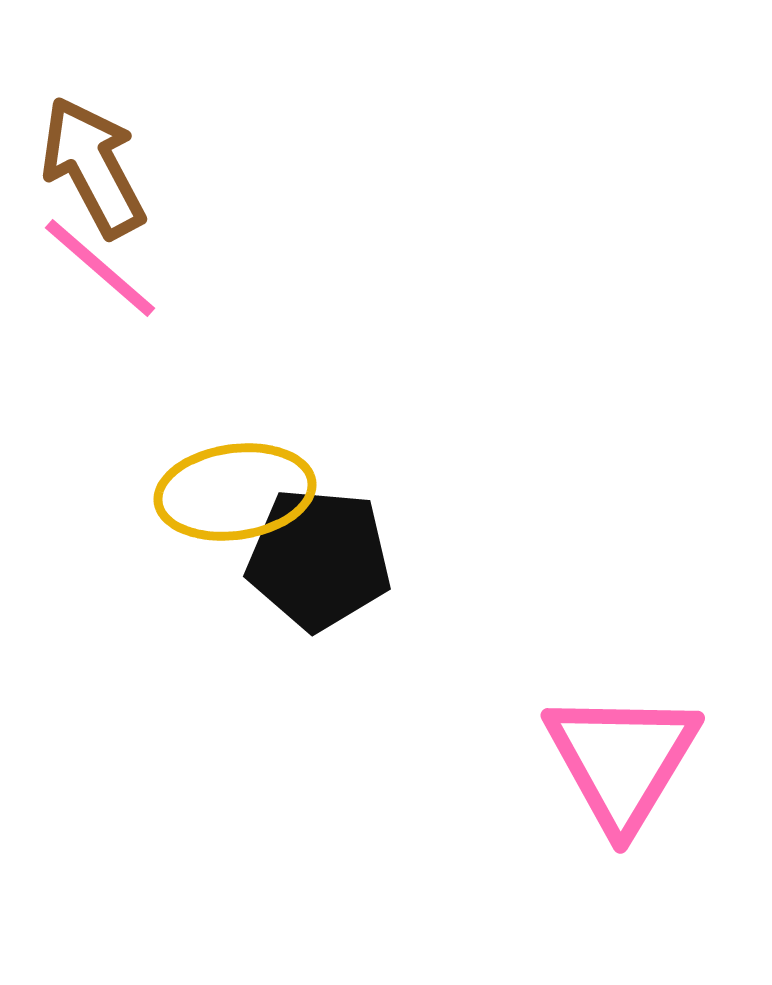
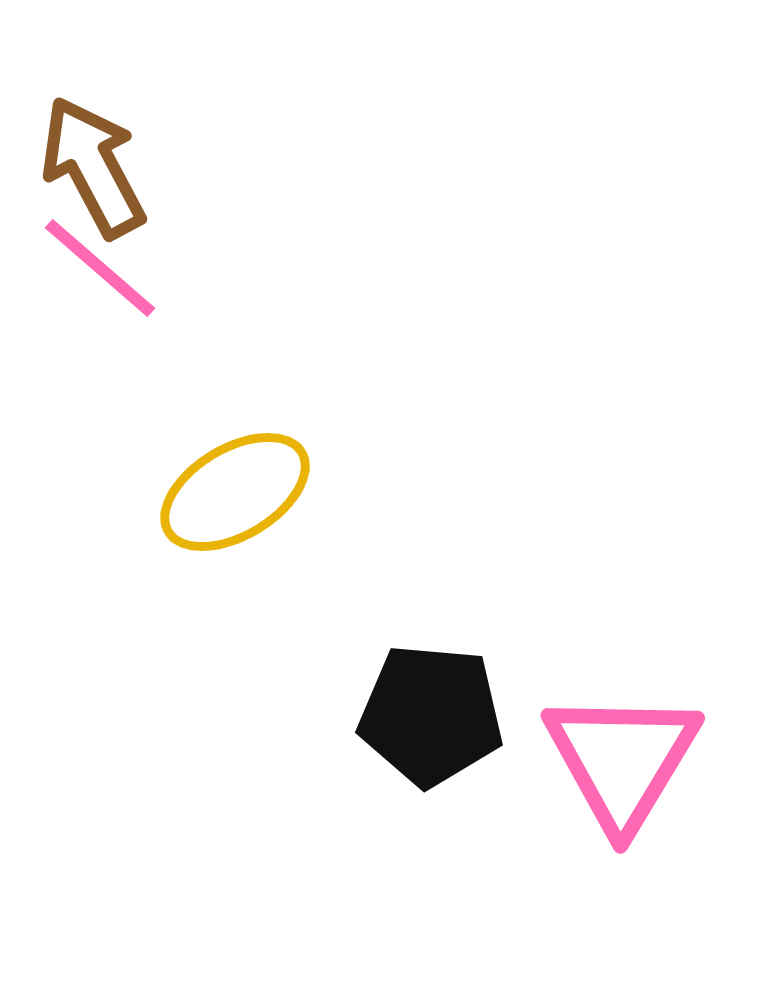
yellow ellipse: rotated 23 degrees counterclockwise
black pentagon: moved 112 px right, 156 px down
